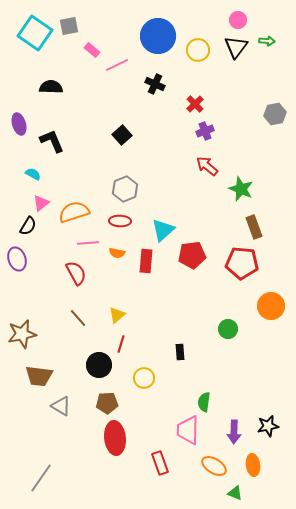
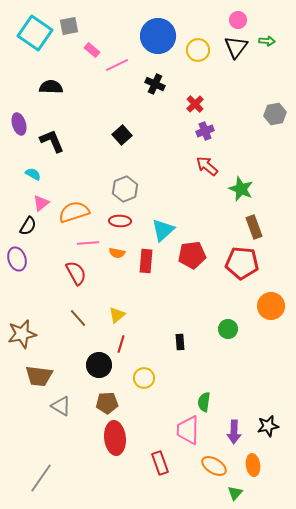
black rectangle at (180, 352): moved 10 px up
green triangle at (235, 493): rotated 49 degrees clockwise
